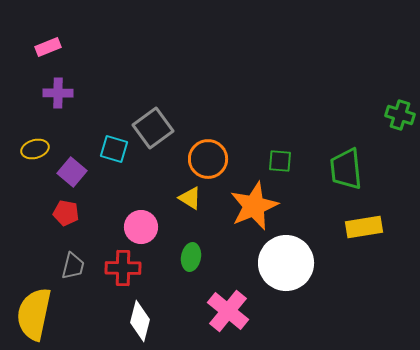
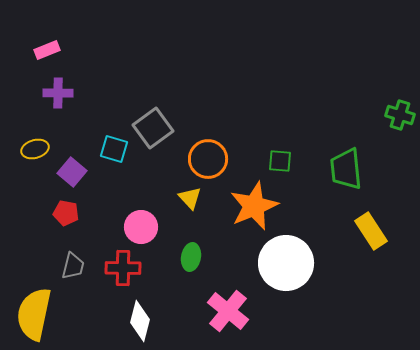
pink rectangle: moved 1 px left, 3 px down
yellow triangle: rotated 15 degrees clockwise
yellow rectangle: moved 7 px right, 4 px down; rotated 66 degrees clockwise
